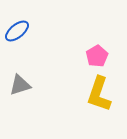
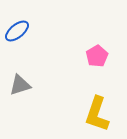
yellow L-shape: moved 2 px left, 20 px down
